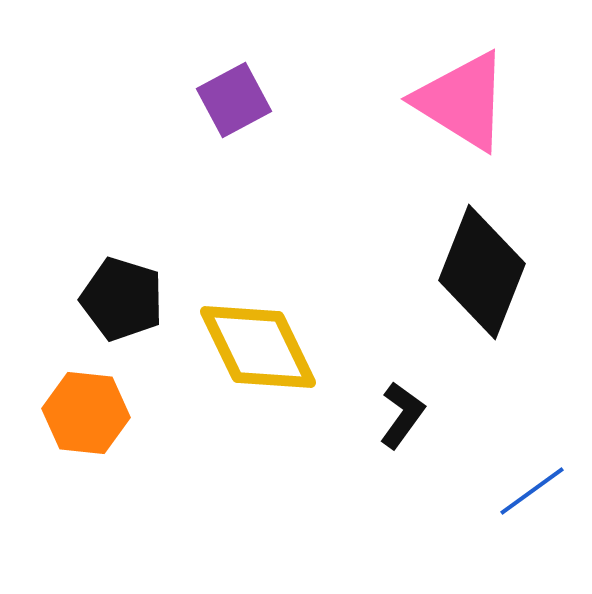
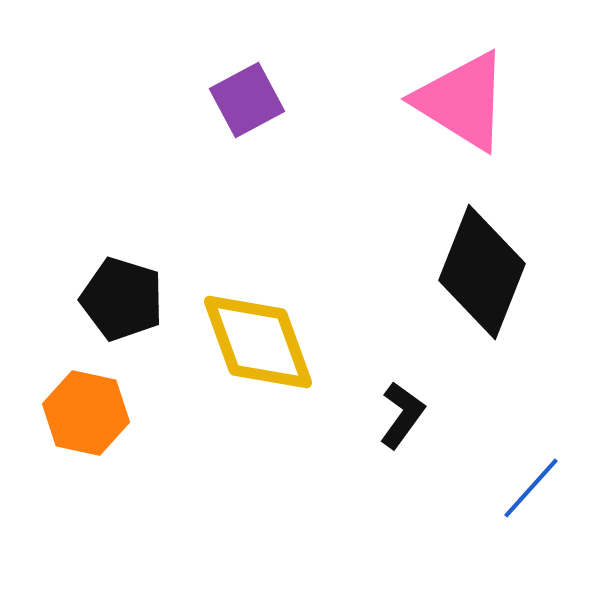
purple square: moved 13 px right
yellow diamond: moved 5 px up; rotated 6 degrees clockwise
orange hexagon: rotated 6 degrees clockwise
blue line: moved 1 px left, 3 px up; rotated 12 degrees counterclockwise
